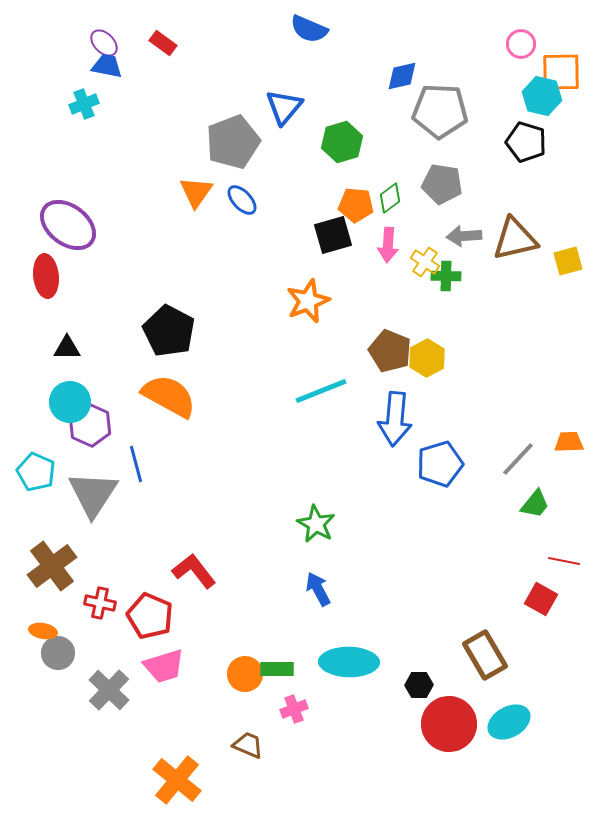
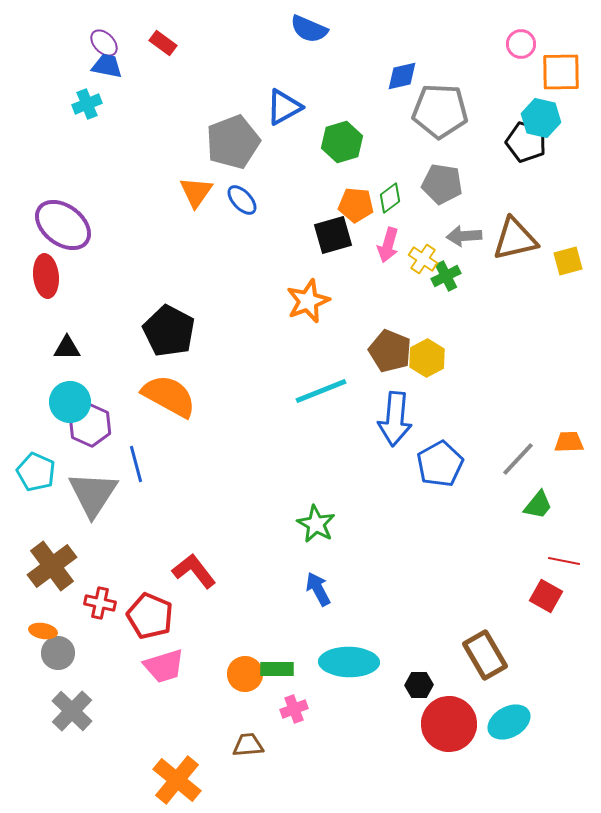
cyan hexagon at (542, 96): moved 1 px left, 22 px down
cyan cross at (84, 104): moved 3 px right
blue triangle at (284, 107): rotated 21 degrees clockwise
purple ellipse at (68, 225): moved 5 px left
pink arrow at (388, 245): rotated 12 degrees clockwise
yellow cross at (425, 262): moved 2 px left, 3 px up
green cross at (446, 276): rotated 28 degrees counterclockwise
blue pentagon at (440, 464): rotated 12 degrees counterclockwise
green trapezoid at (535, 504): moved 3 px right, 1 px down
red square at (541, 599): moved 5 px right, 3 px up
gray cross at (109, 690): moved 37 px left, 21 px down
brown trapezoid at (248, 745): rotated 28 degrees counterclockwise
